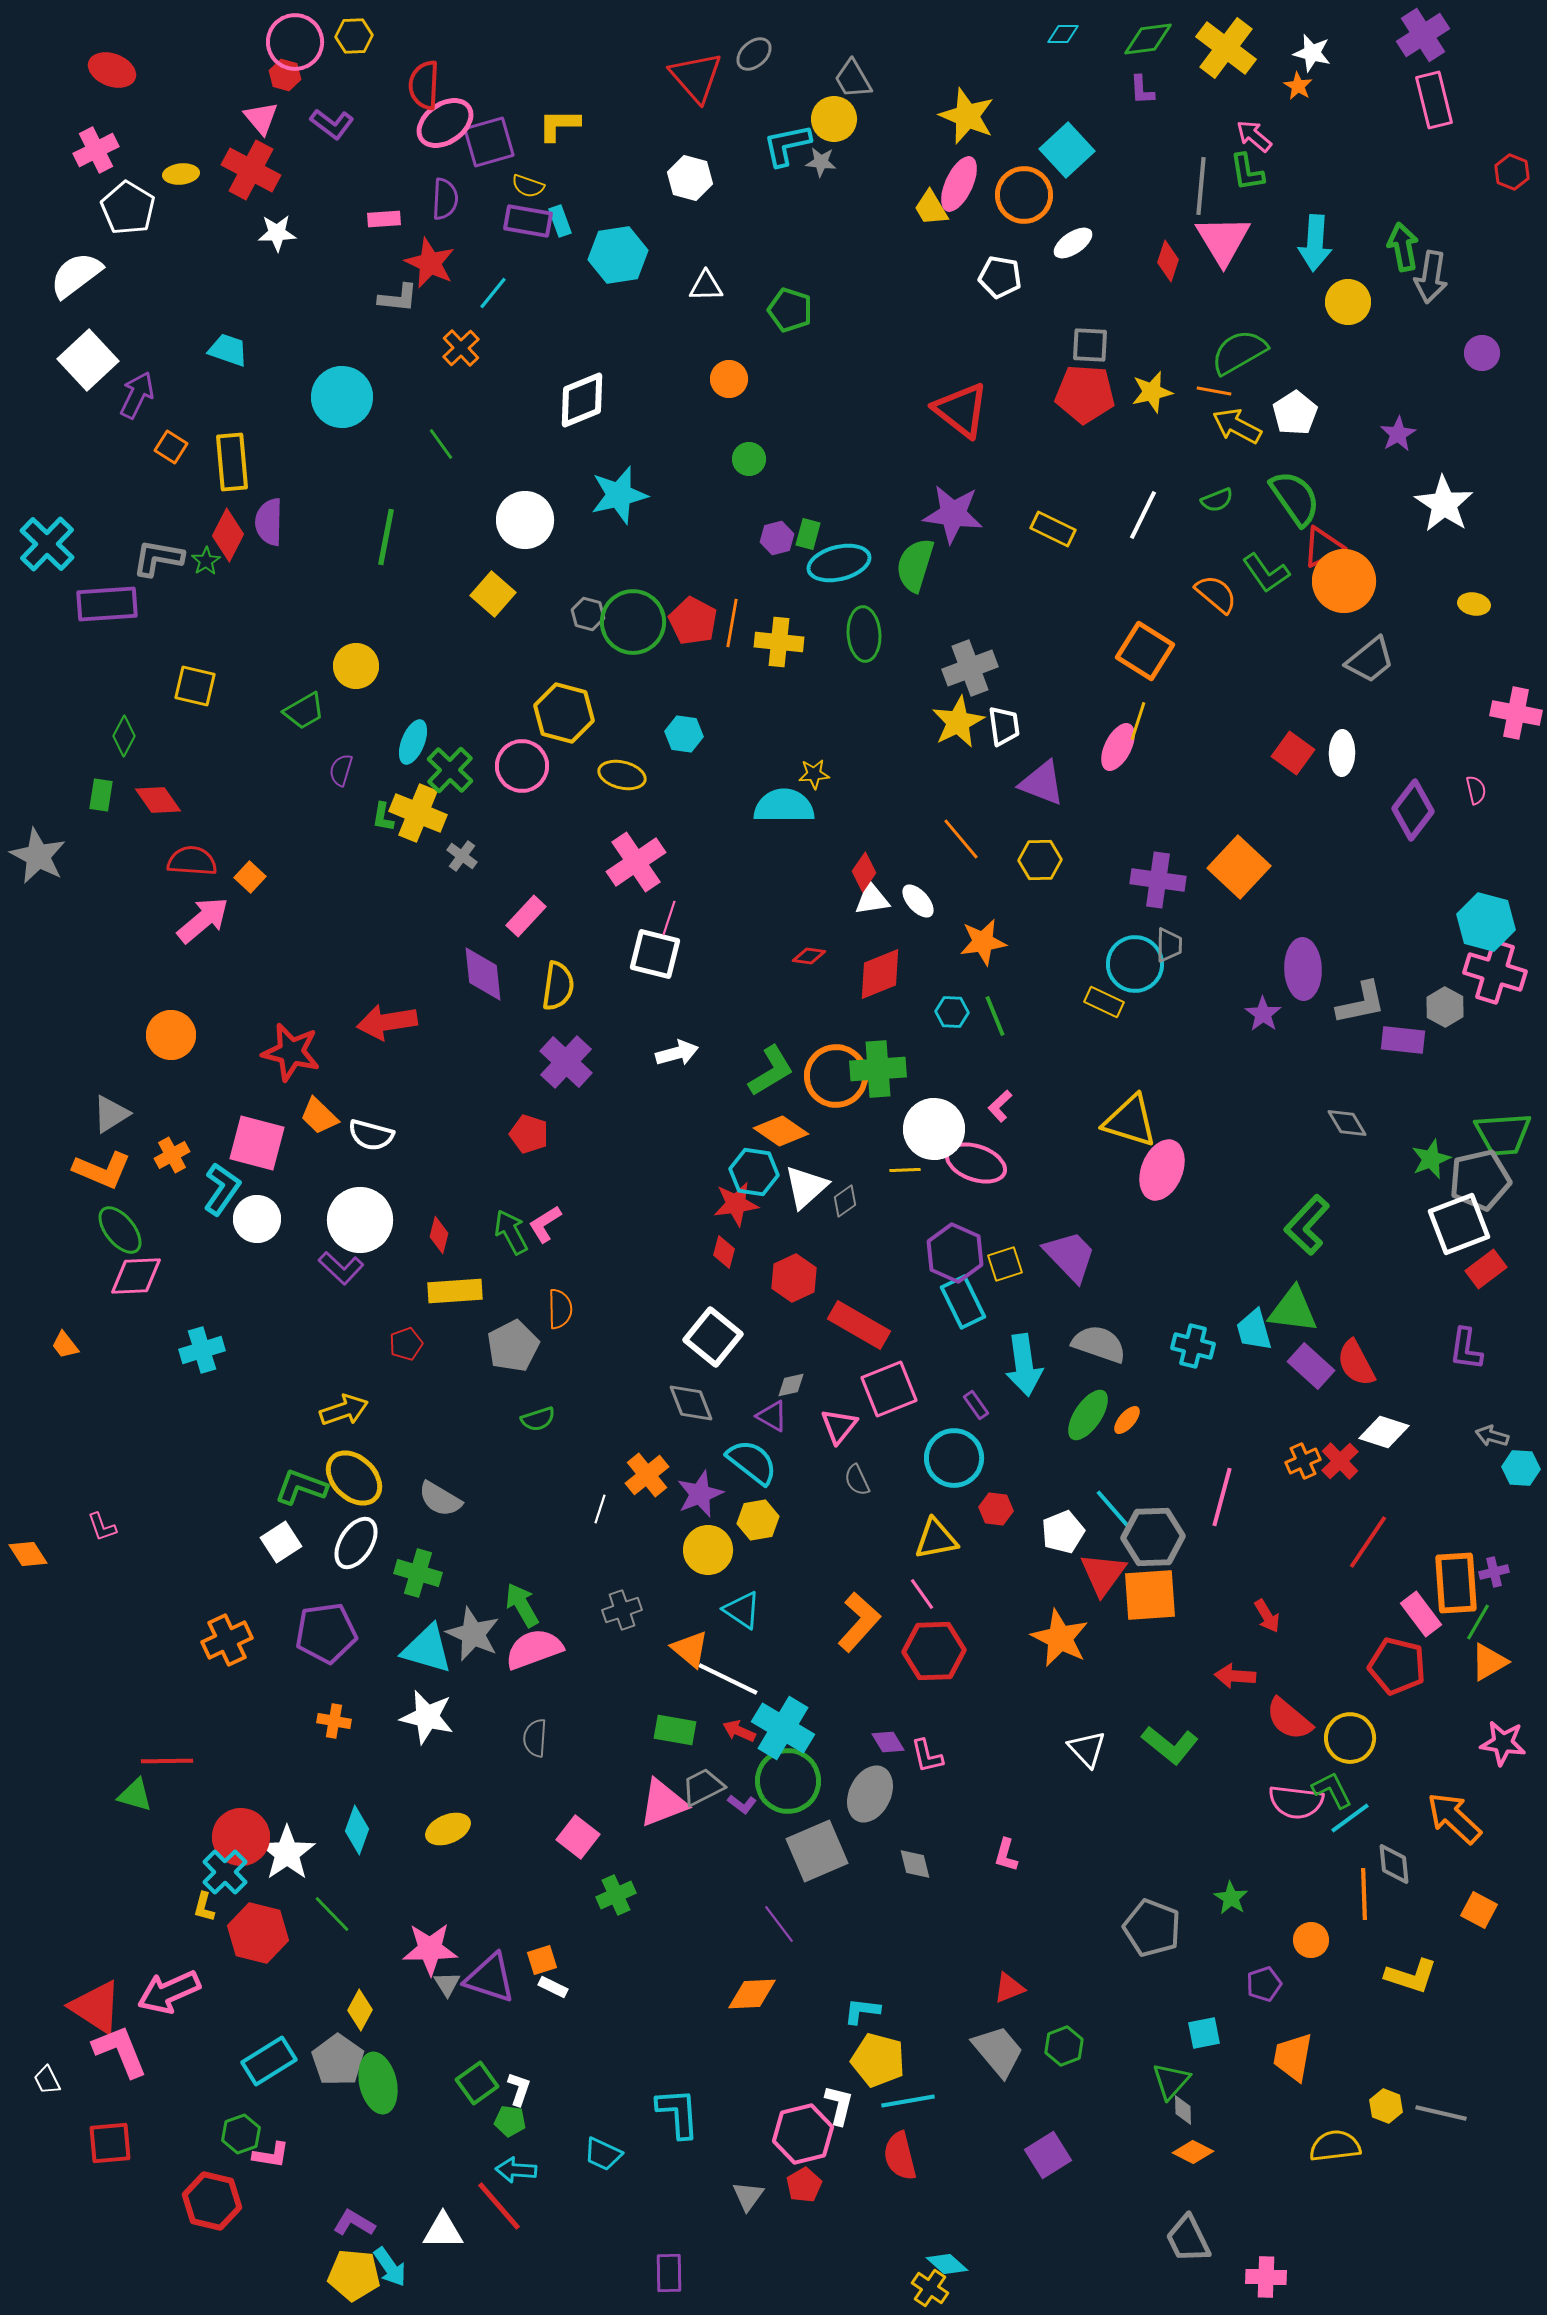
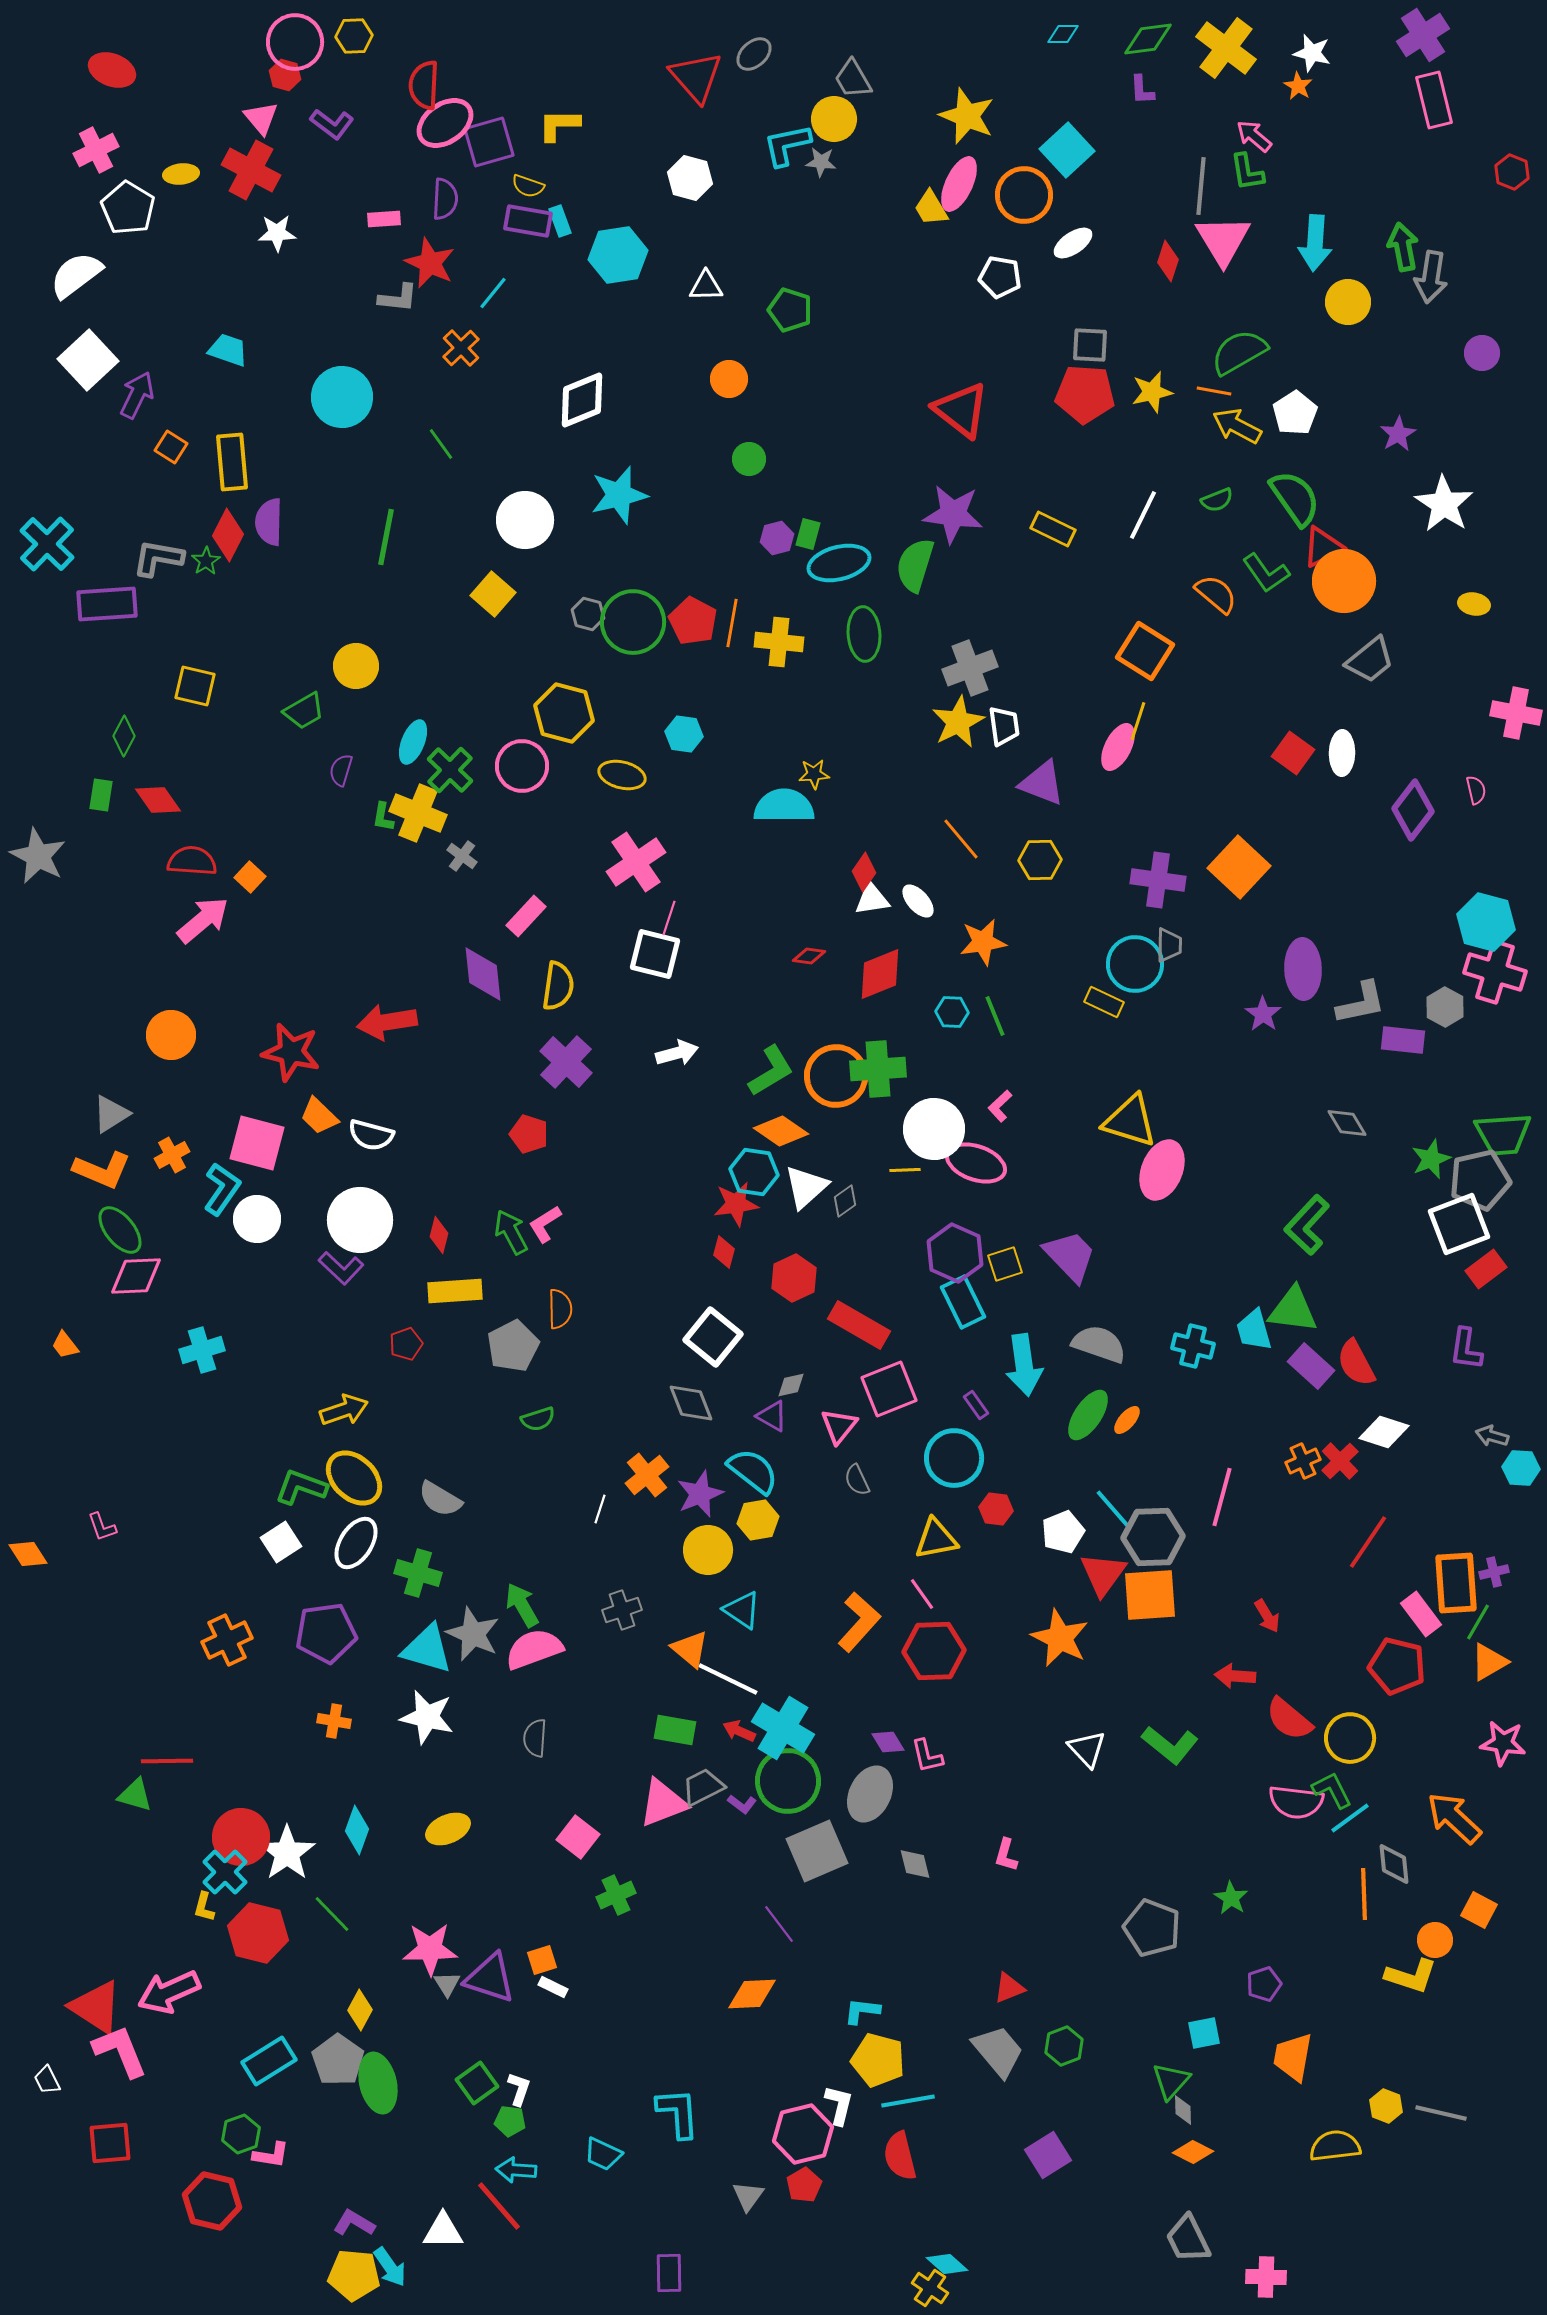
cyan semicircle at (752, 1462): moved 1 px right, 9 px down
orange circle at (1311, 1940): moved 124 px right
